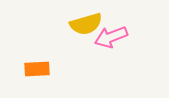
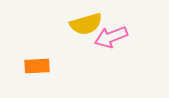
orange rectangle: moved 3 px up
